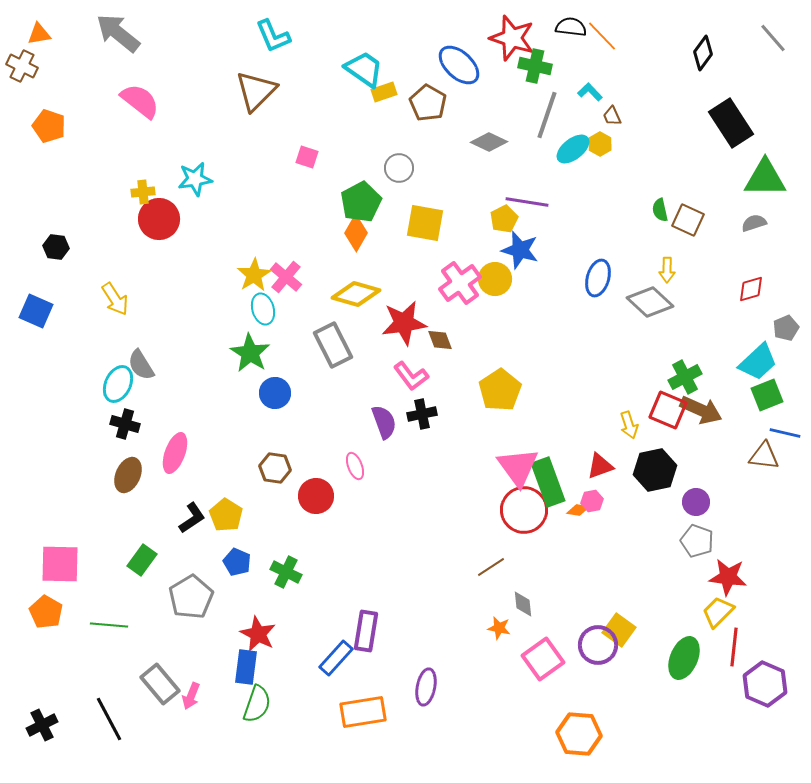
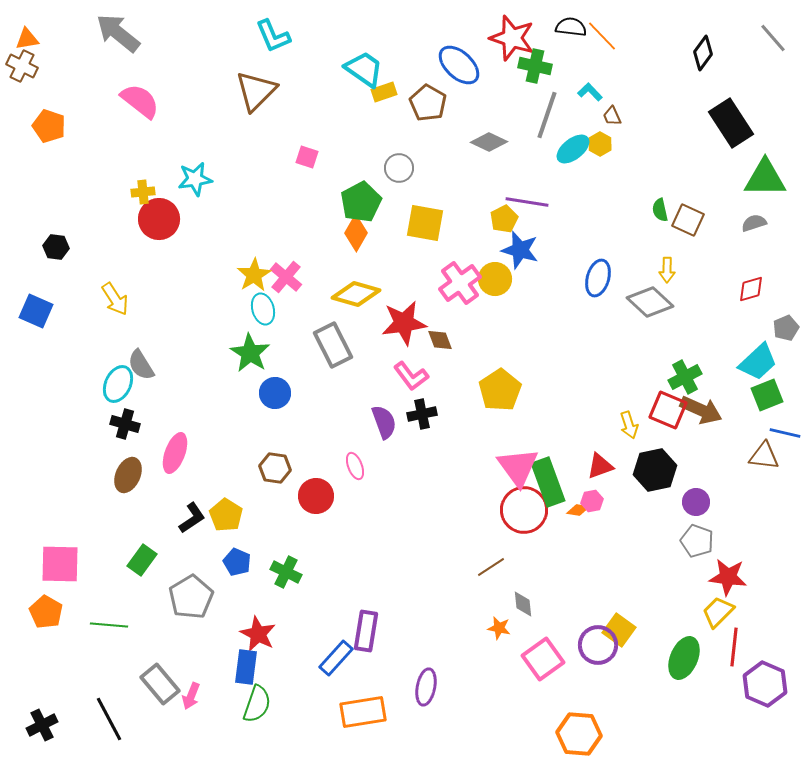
orange triangle at (39, 34): moved 12 px left, 5 px down
